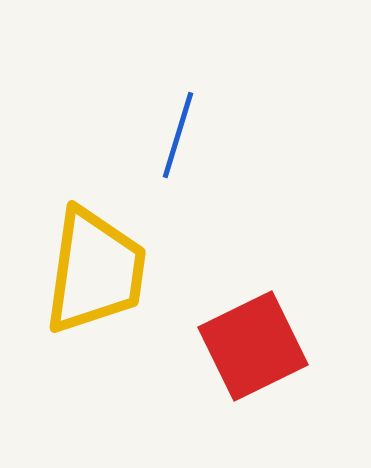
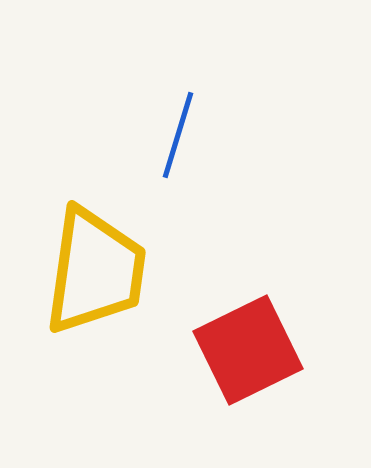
red square: moved 5 px left, 4 px down
